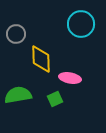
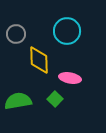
cyan circle: moved 14 px left, 7 px down
yellow diamond: moved 2 px left, 1 px down
green semicircle: moved 6 px down
green square: rotated 21 degrees counterclockwise
